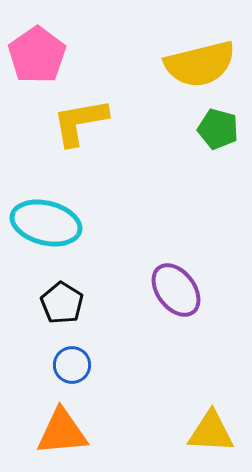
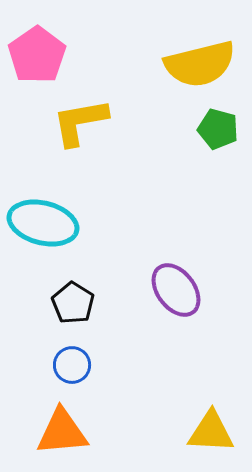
cyan ellipse: moved 3 px left
black pentagon: moved 11 px right
